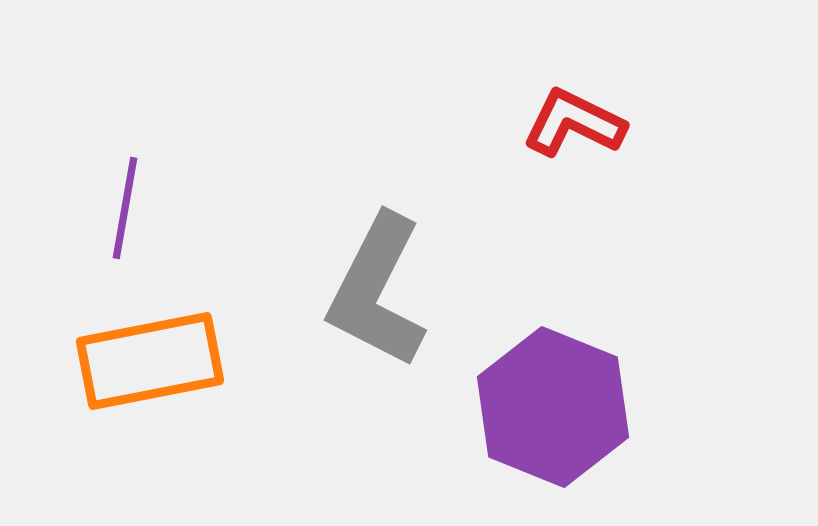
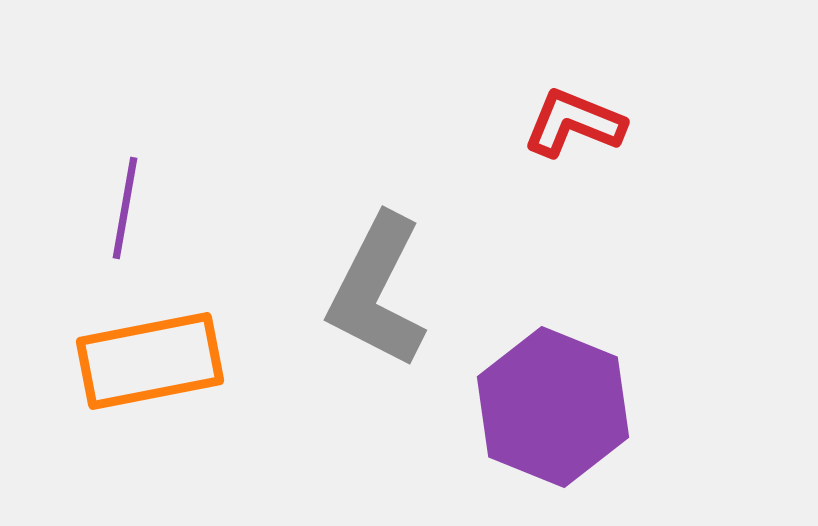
red L-shape: rotated 4 degrees counterclockwise
